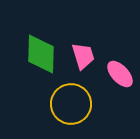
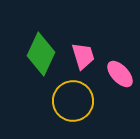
green diamond: rotated 24 degrees clockwise
yellow circle: moved 2 px right, 3 px up
